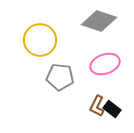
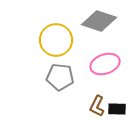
yellow circle: moved 16 px right
black rectangle: moved 5 px right; rotated 36 degrees counterclockwise
